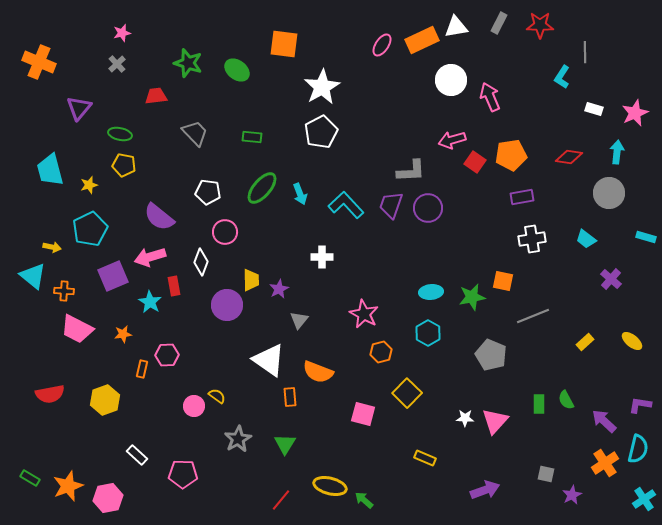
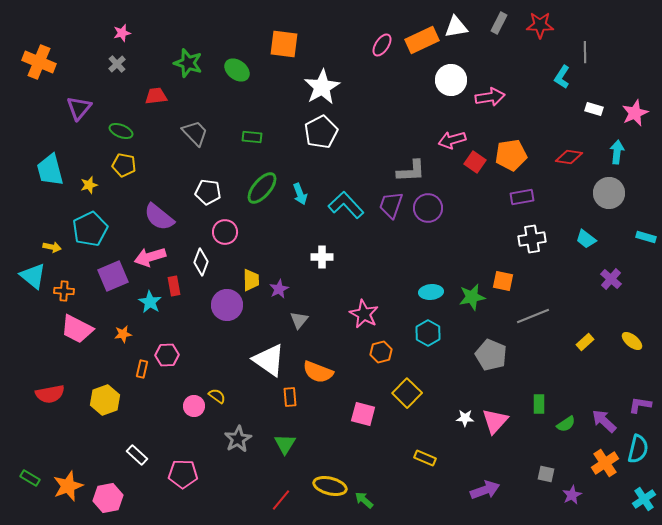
pink arrow at (490, 97): rotated 104 degrees clockwise
green ellipse at (120, 134): moved 1 px right, 3 px up; rotated 10 degrees clockwise
green semicircle at (566, 400): moved 24 px down; rotated 96 degrees counterclockwise
